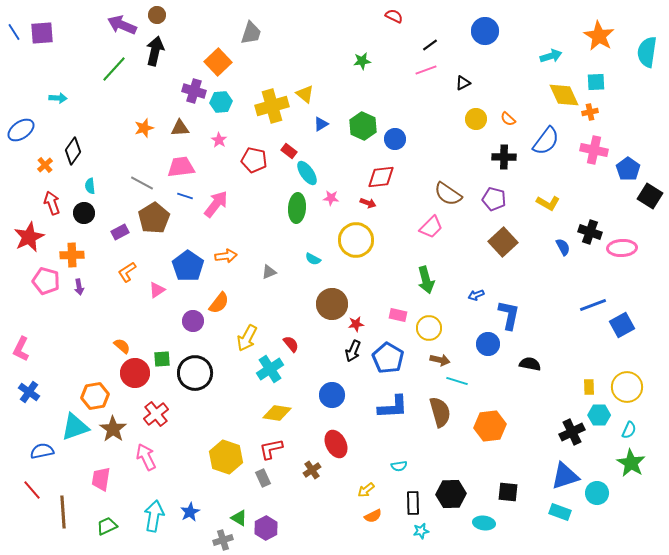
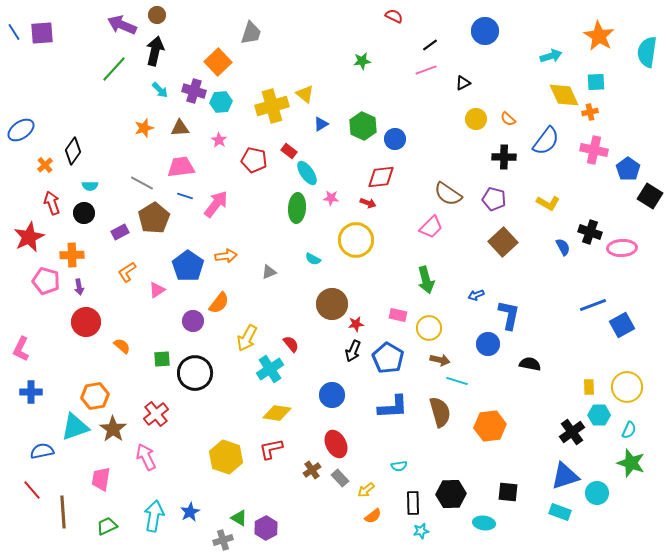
cyan arrow at (58, 98): moved 102 px right, 8 px up; rotated 42 degrees clockwise
cyan semicircle at (90, 186): rotated 84 degrees counterclockwise
red circle at (135, 373): moved 49 px left, 51 px up
blue cross at (29, 392): moved 2 px right; rotated 35 degrees counterclockwise
black cross at (572, 432): rotated 10 degrees counterclockwise
green star at (631, 463): rotated 12 degrees counterclockwise
gray rectangle at (263, 478): moved 77 px right; rotated 18 degrees counterclockwise
orange semicircle at (373, 516): rotated 12 degrees counterclockwise
